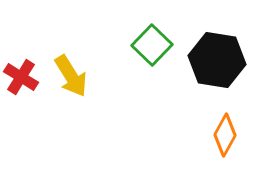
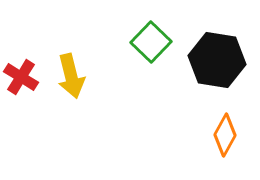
green square: moved 1 px left, 3 px up
yellow arrow: rotated 18 degrees clockwise
